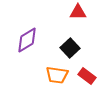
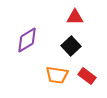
red triangle: moved 3 px left, 5 px down
black square: moved 1 px right, 2 px up
